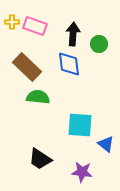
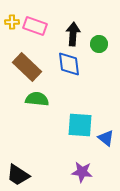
green semicircle: moved 1 px left, 2 px down
blue triangle: moved 6 px up
black trapezoid: moved 22 px left, 16 px down
